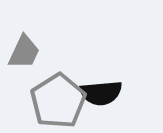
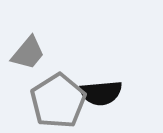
gray trapezoid: moved 4 px right, 1 px down; rotated 15 degrees clockwise
